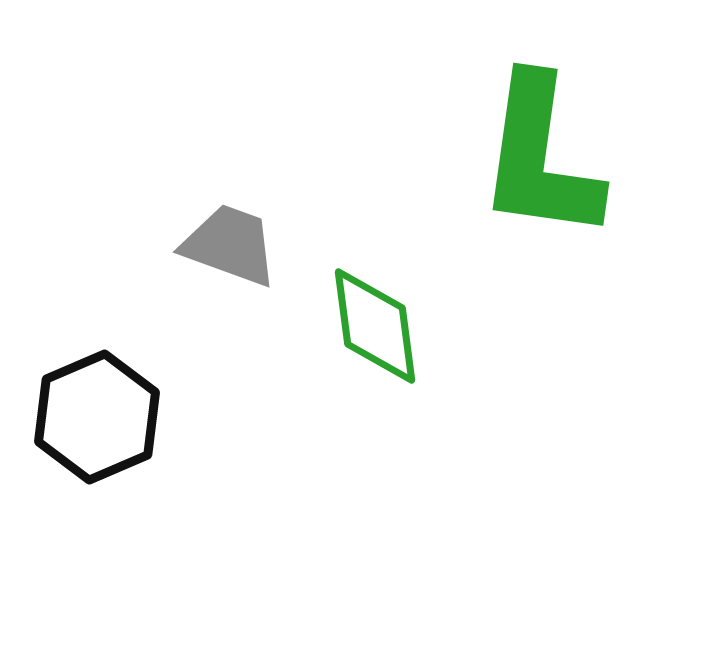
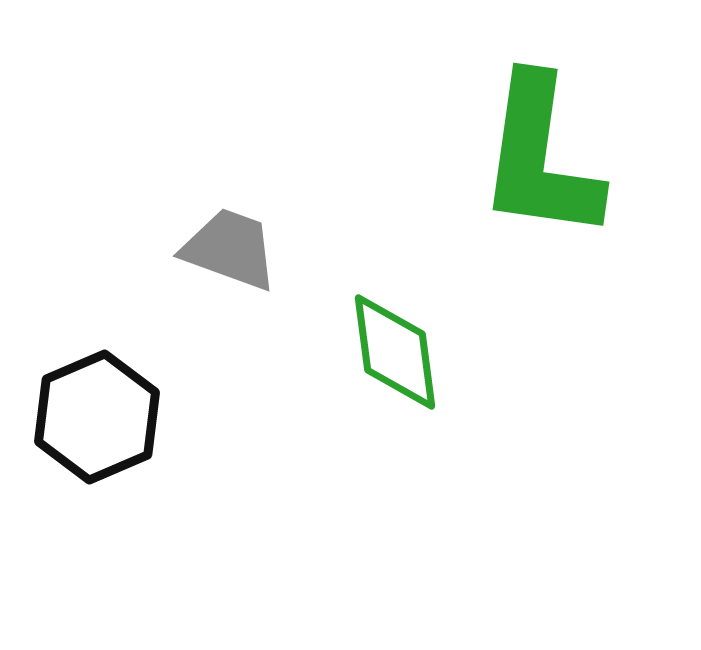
gray trapezoid: moved 4 px down
green diamond: moved 20 px right, 26 px down
